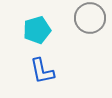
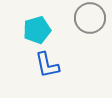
blue L-shape: moved 5 px right, 6 px up
